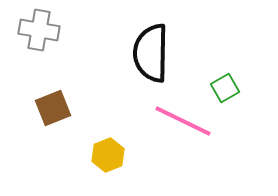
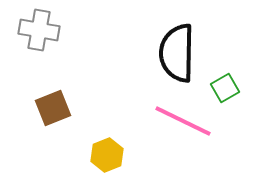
black semicircle: moved 26 px right
yellow hexagon: moved 1 px left
